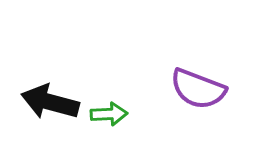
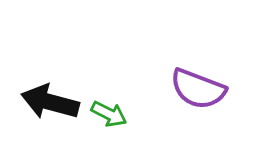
green arrow: rotated 30 degrees clockwise
